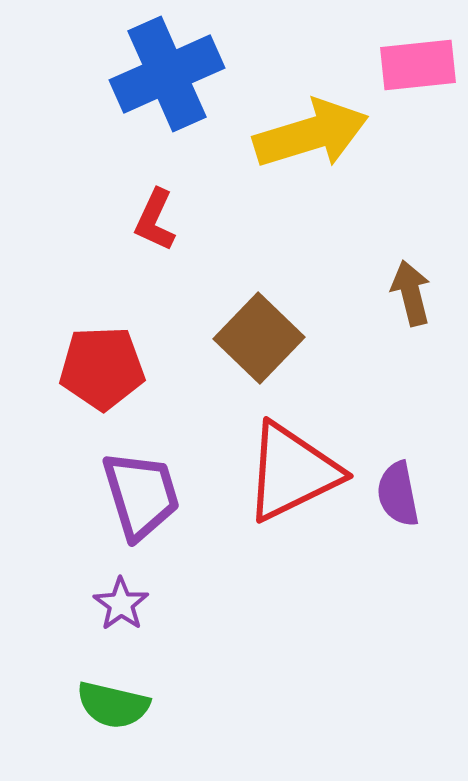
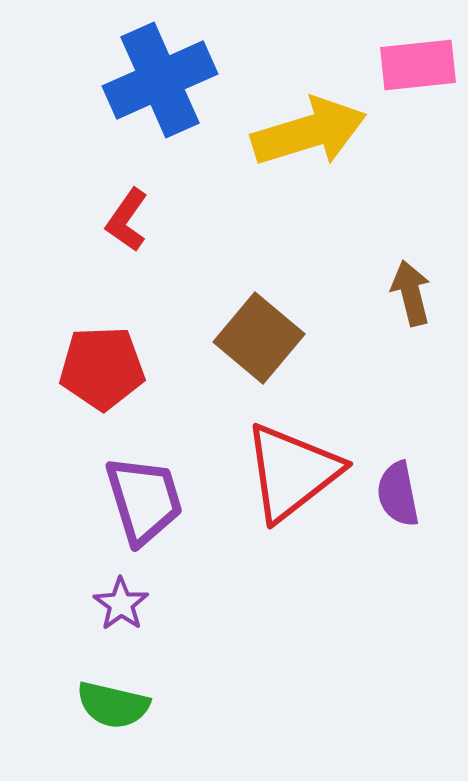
blue cross: moved 7 px left, 6 px down
yellow arrow: moved 2 px left, 2 px up
red L-shape: moved 28 px left; rotated 10 degrees clockwise
brown square: rotated 4 degrees counterclockwise
red triangle: rotated 12 degrees counterclockwise
purple trapezoid: moved 3 px right, 5 px down
